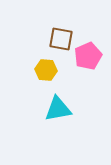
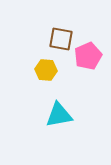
cyan triangle: moved 1 px right, 6 px down
